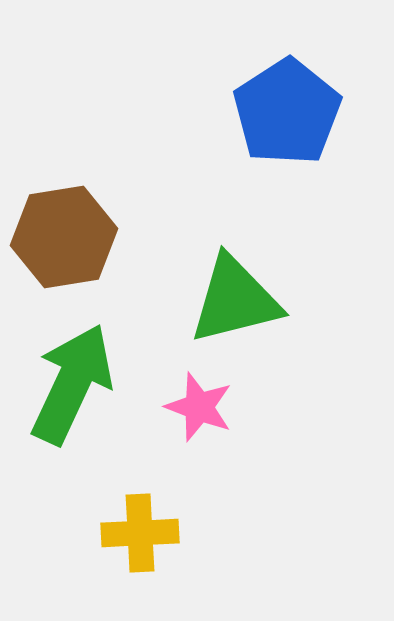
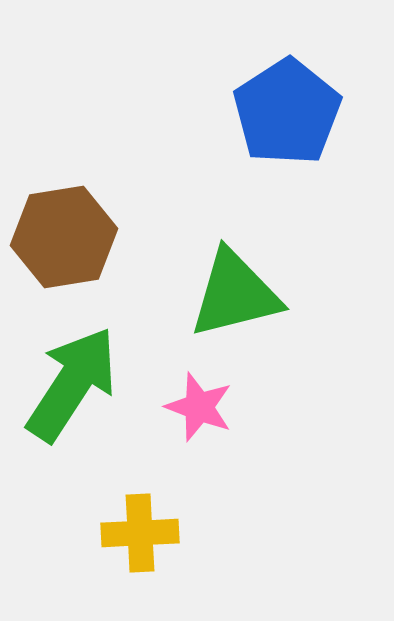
green triangle: moved 6 px up
green arrow: rotated 8 degrees clockwise
